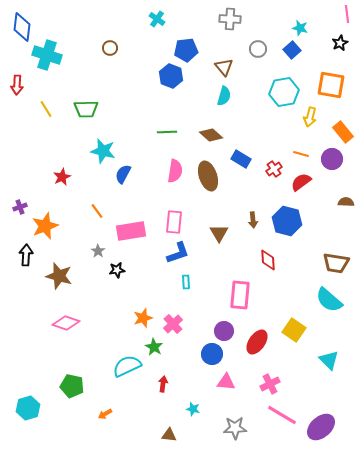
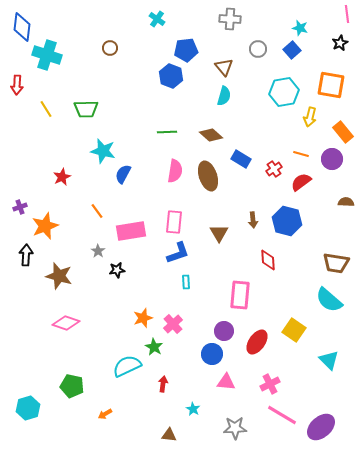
cyan star at (193, 409): rotated 16 degrees clockwise
